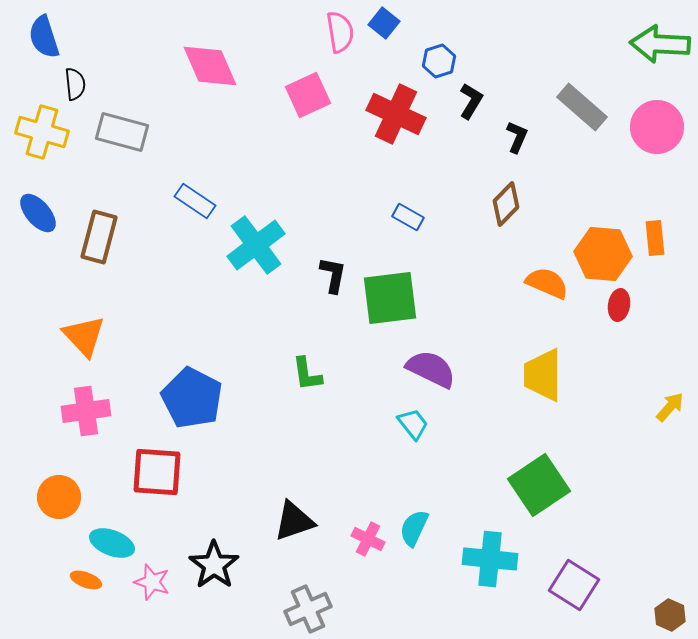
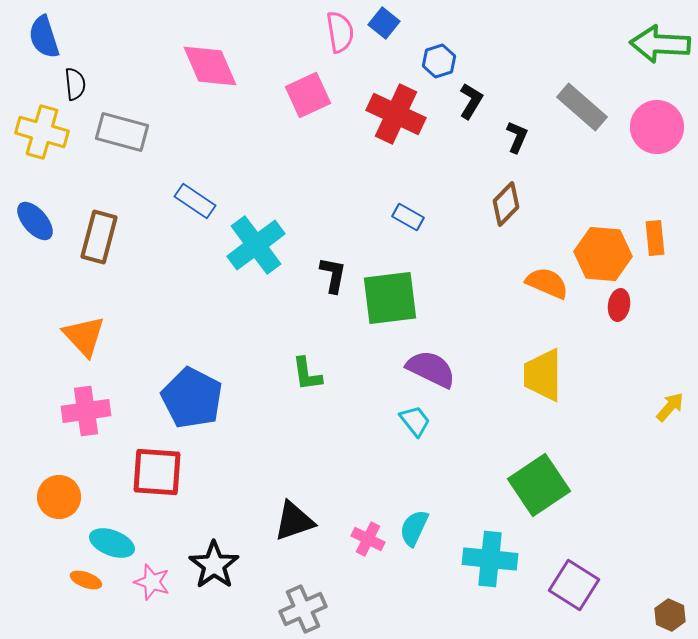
blue ellipse at (38, 213): moved 3 px left, 8 px down
cyan trapezoid at (413, 424): moved 2 px right, 3 px up
gray cross at (308, 609): moved 5 px left
